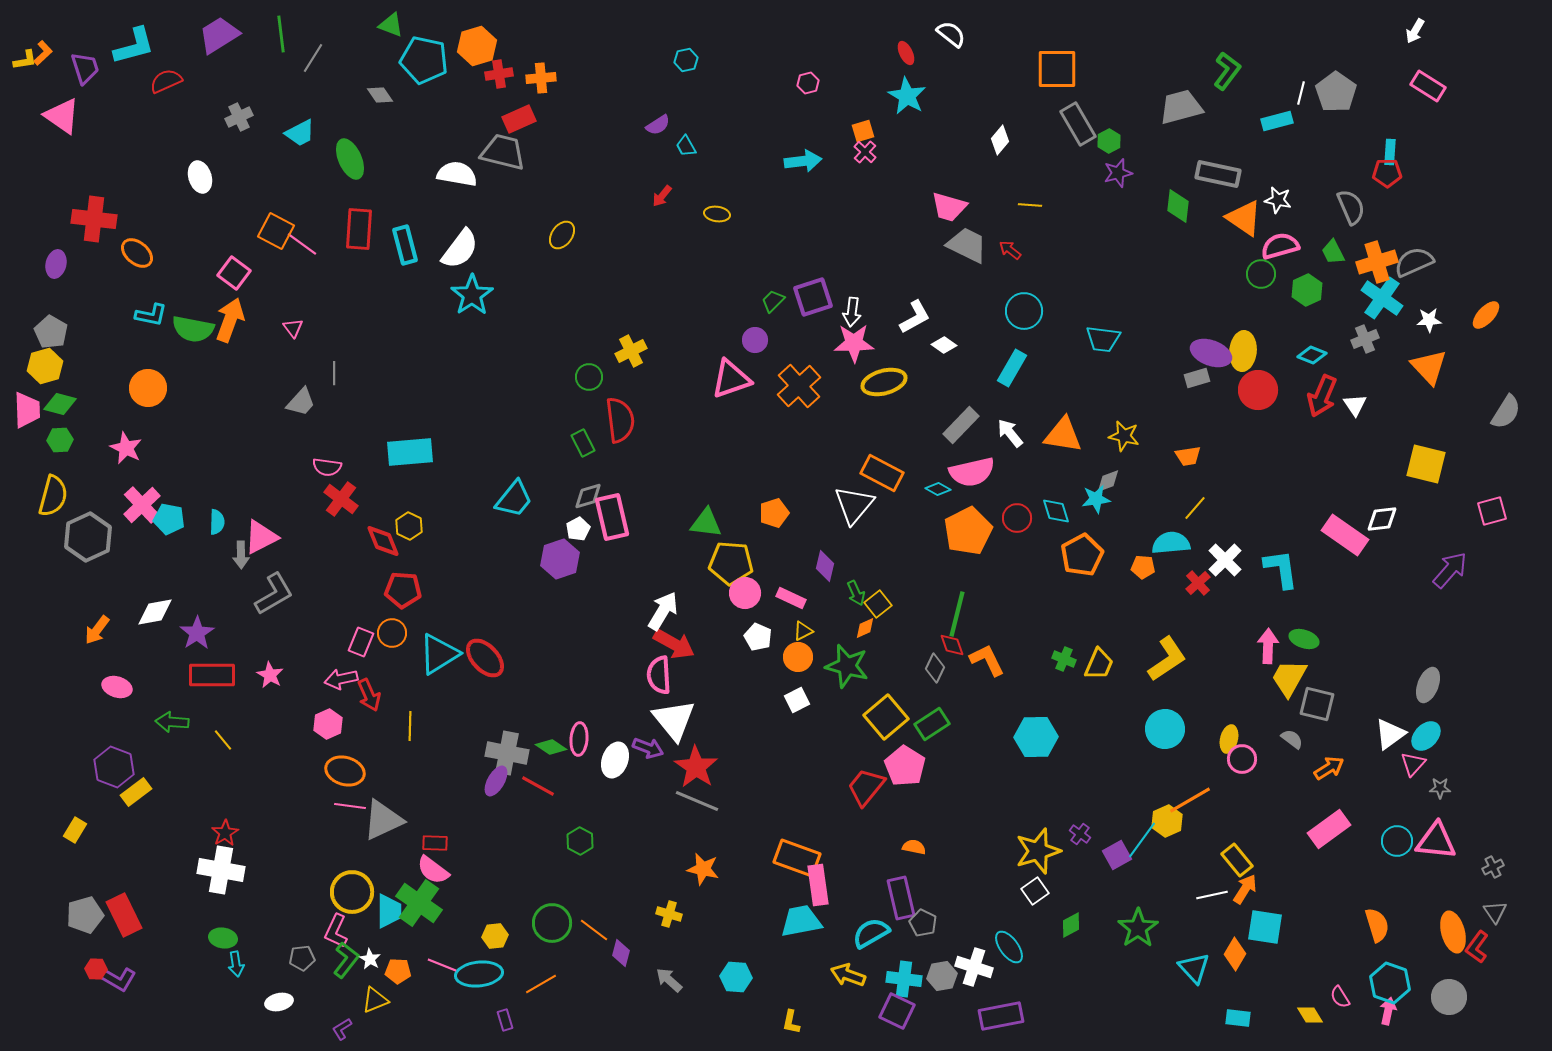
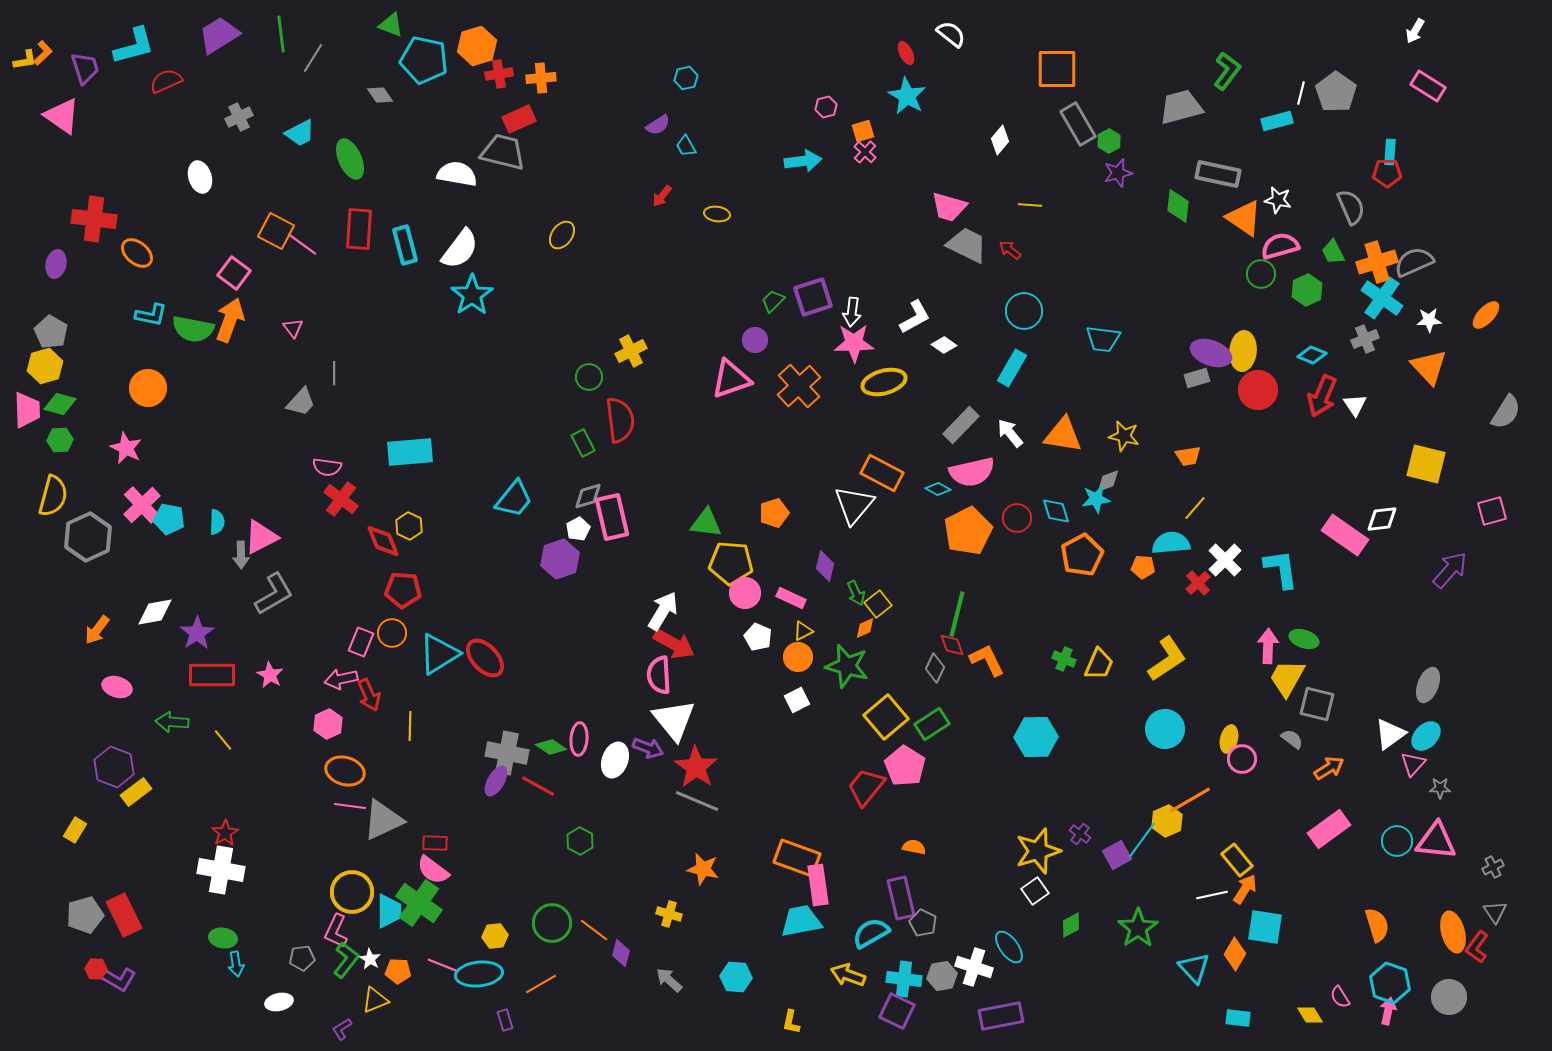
cyan hexagon at (686, 60): moved 18 px down
pink hexagon at (808, 83): moved 18 px right, 24 px down
yellow trapezoid at (1289, 678): moved 2 px left
